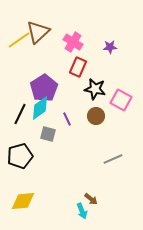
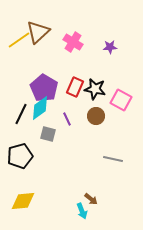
red rectangle: moved 3 px left, 20 px down
purple pentagon: rotated 8 degrees counterclockwise
black line: moved 1 px right
gray line: rotated 36 degrees clockwise
